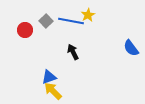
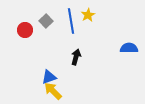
blue line: rotated 70 degrees clockwise
blue semicircle: moved 2 px left; rotated 126 degrees clockwise
black arrow: moved 3 px right, 5 px down; rotated 42 degrees clockwise
